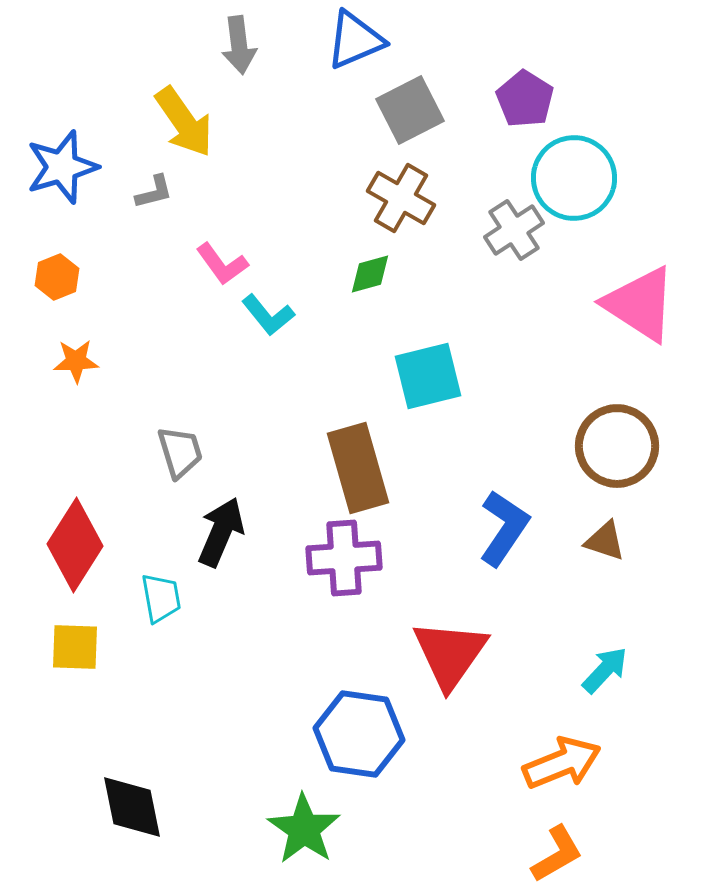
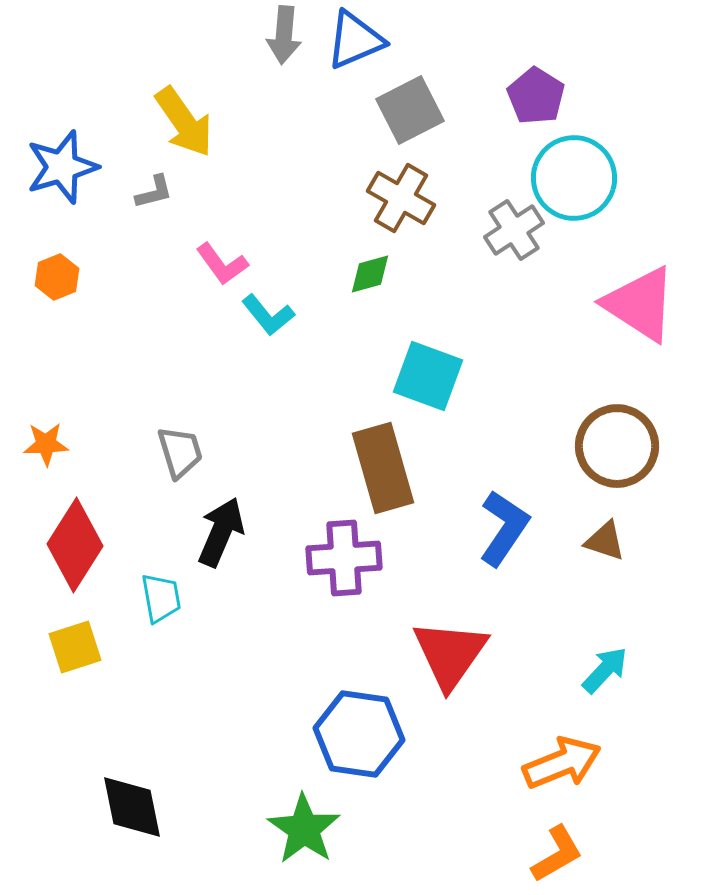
gray arrow: moved 45 px right, 10 px up; rotated 12 degrees clockwise
purple pentagon: moved 11 px right, 3 px up
orange star: moved 30 px left, 83 px down
cyan square: rotated 34 degrees clockwise
brown rectangle: moved 25 px right
yellow square: rotated 20 degrees counterclockwise
